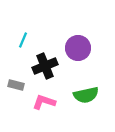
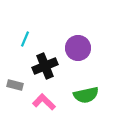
cyan line: moved 2 px right, 1 px up
gray rectangle: moved 1 px left
pink L-shape: rotated 25 degrees clockwise
